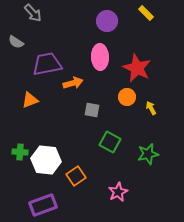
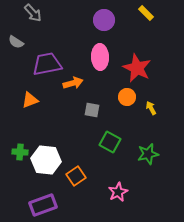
purple circle: moved 3 px left, 1 px up
